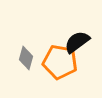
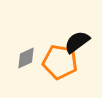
gray diamond: rotated 50 degrees clockwise
